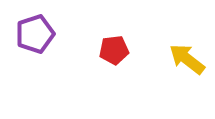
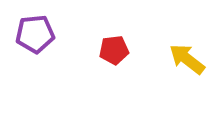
purple pentagon: rotated 12 degrees clockwise
